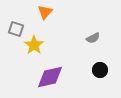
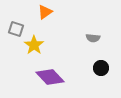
orange triangle: rotated 14 degrees clockwise
gray semicircle: rotated 32 degrees clockwise
black circle: moved 1 px right, 2 px up
purple diamond: rotated 60 degrees clockwise
